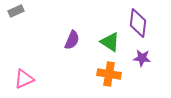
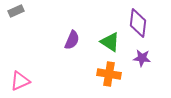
pink triangle: moved 4 px left, 2 px down
